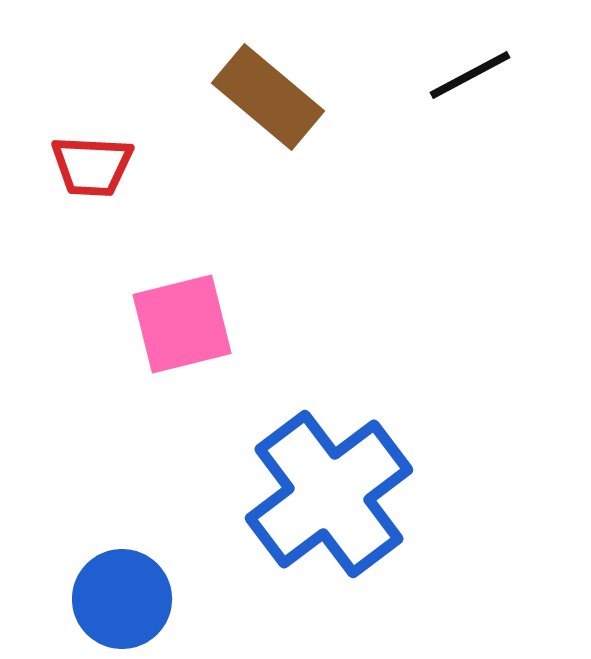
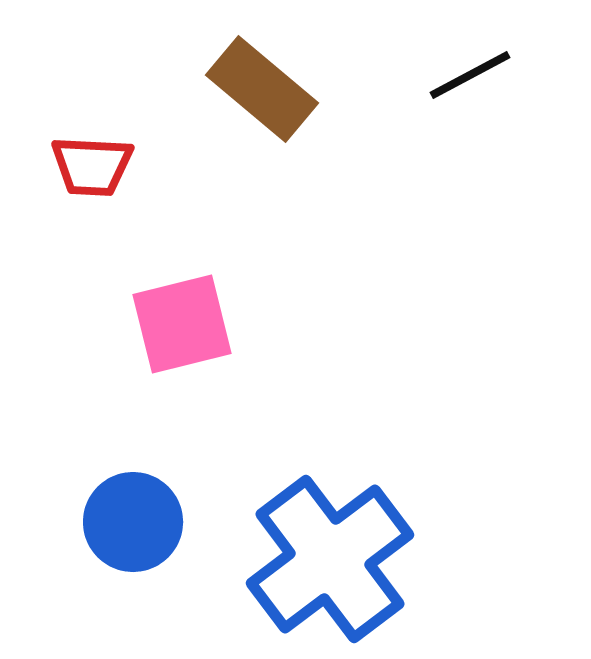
brown rectangle: moved 6 px left, 8 px up
blue cross: moved 1 px right, 65 px down
blue circle: moved 11 px right, 77 px up
